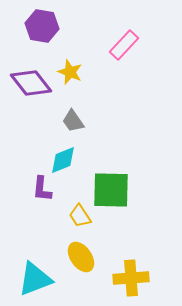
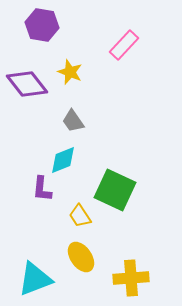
purple hexagon: moved 1 px up
purple diamond: moved 4 px left, 1 px down
green square: moved 4 px right; rotated 24 degrees clockwise
